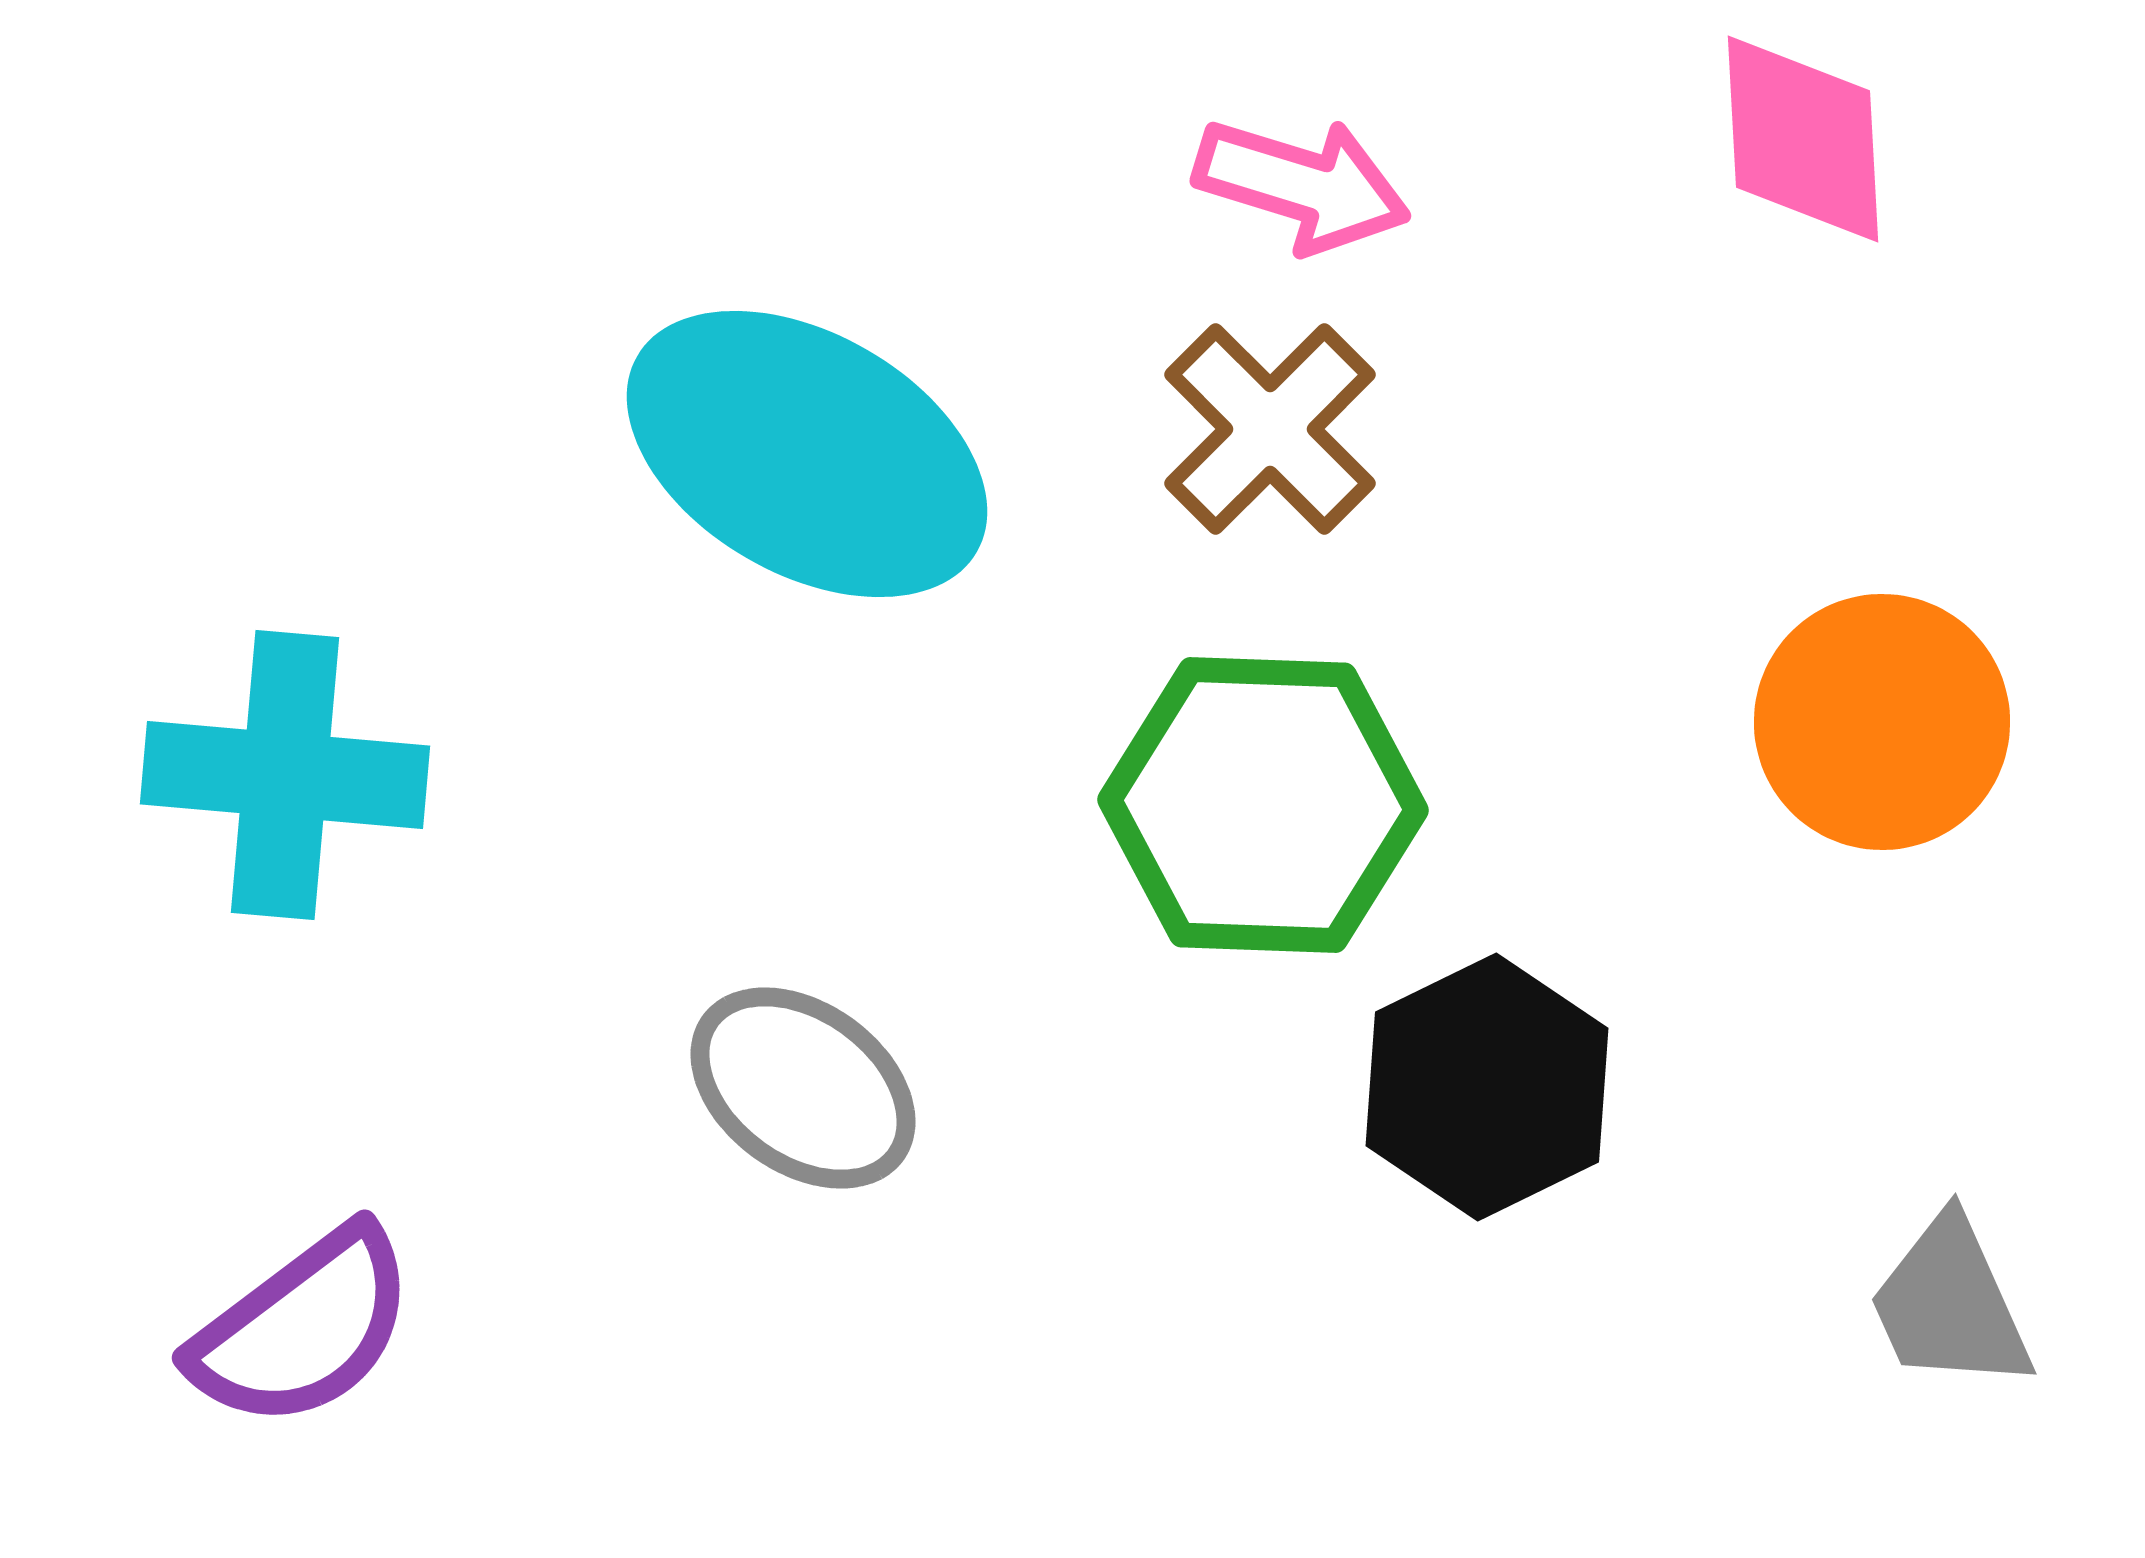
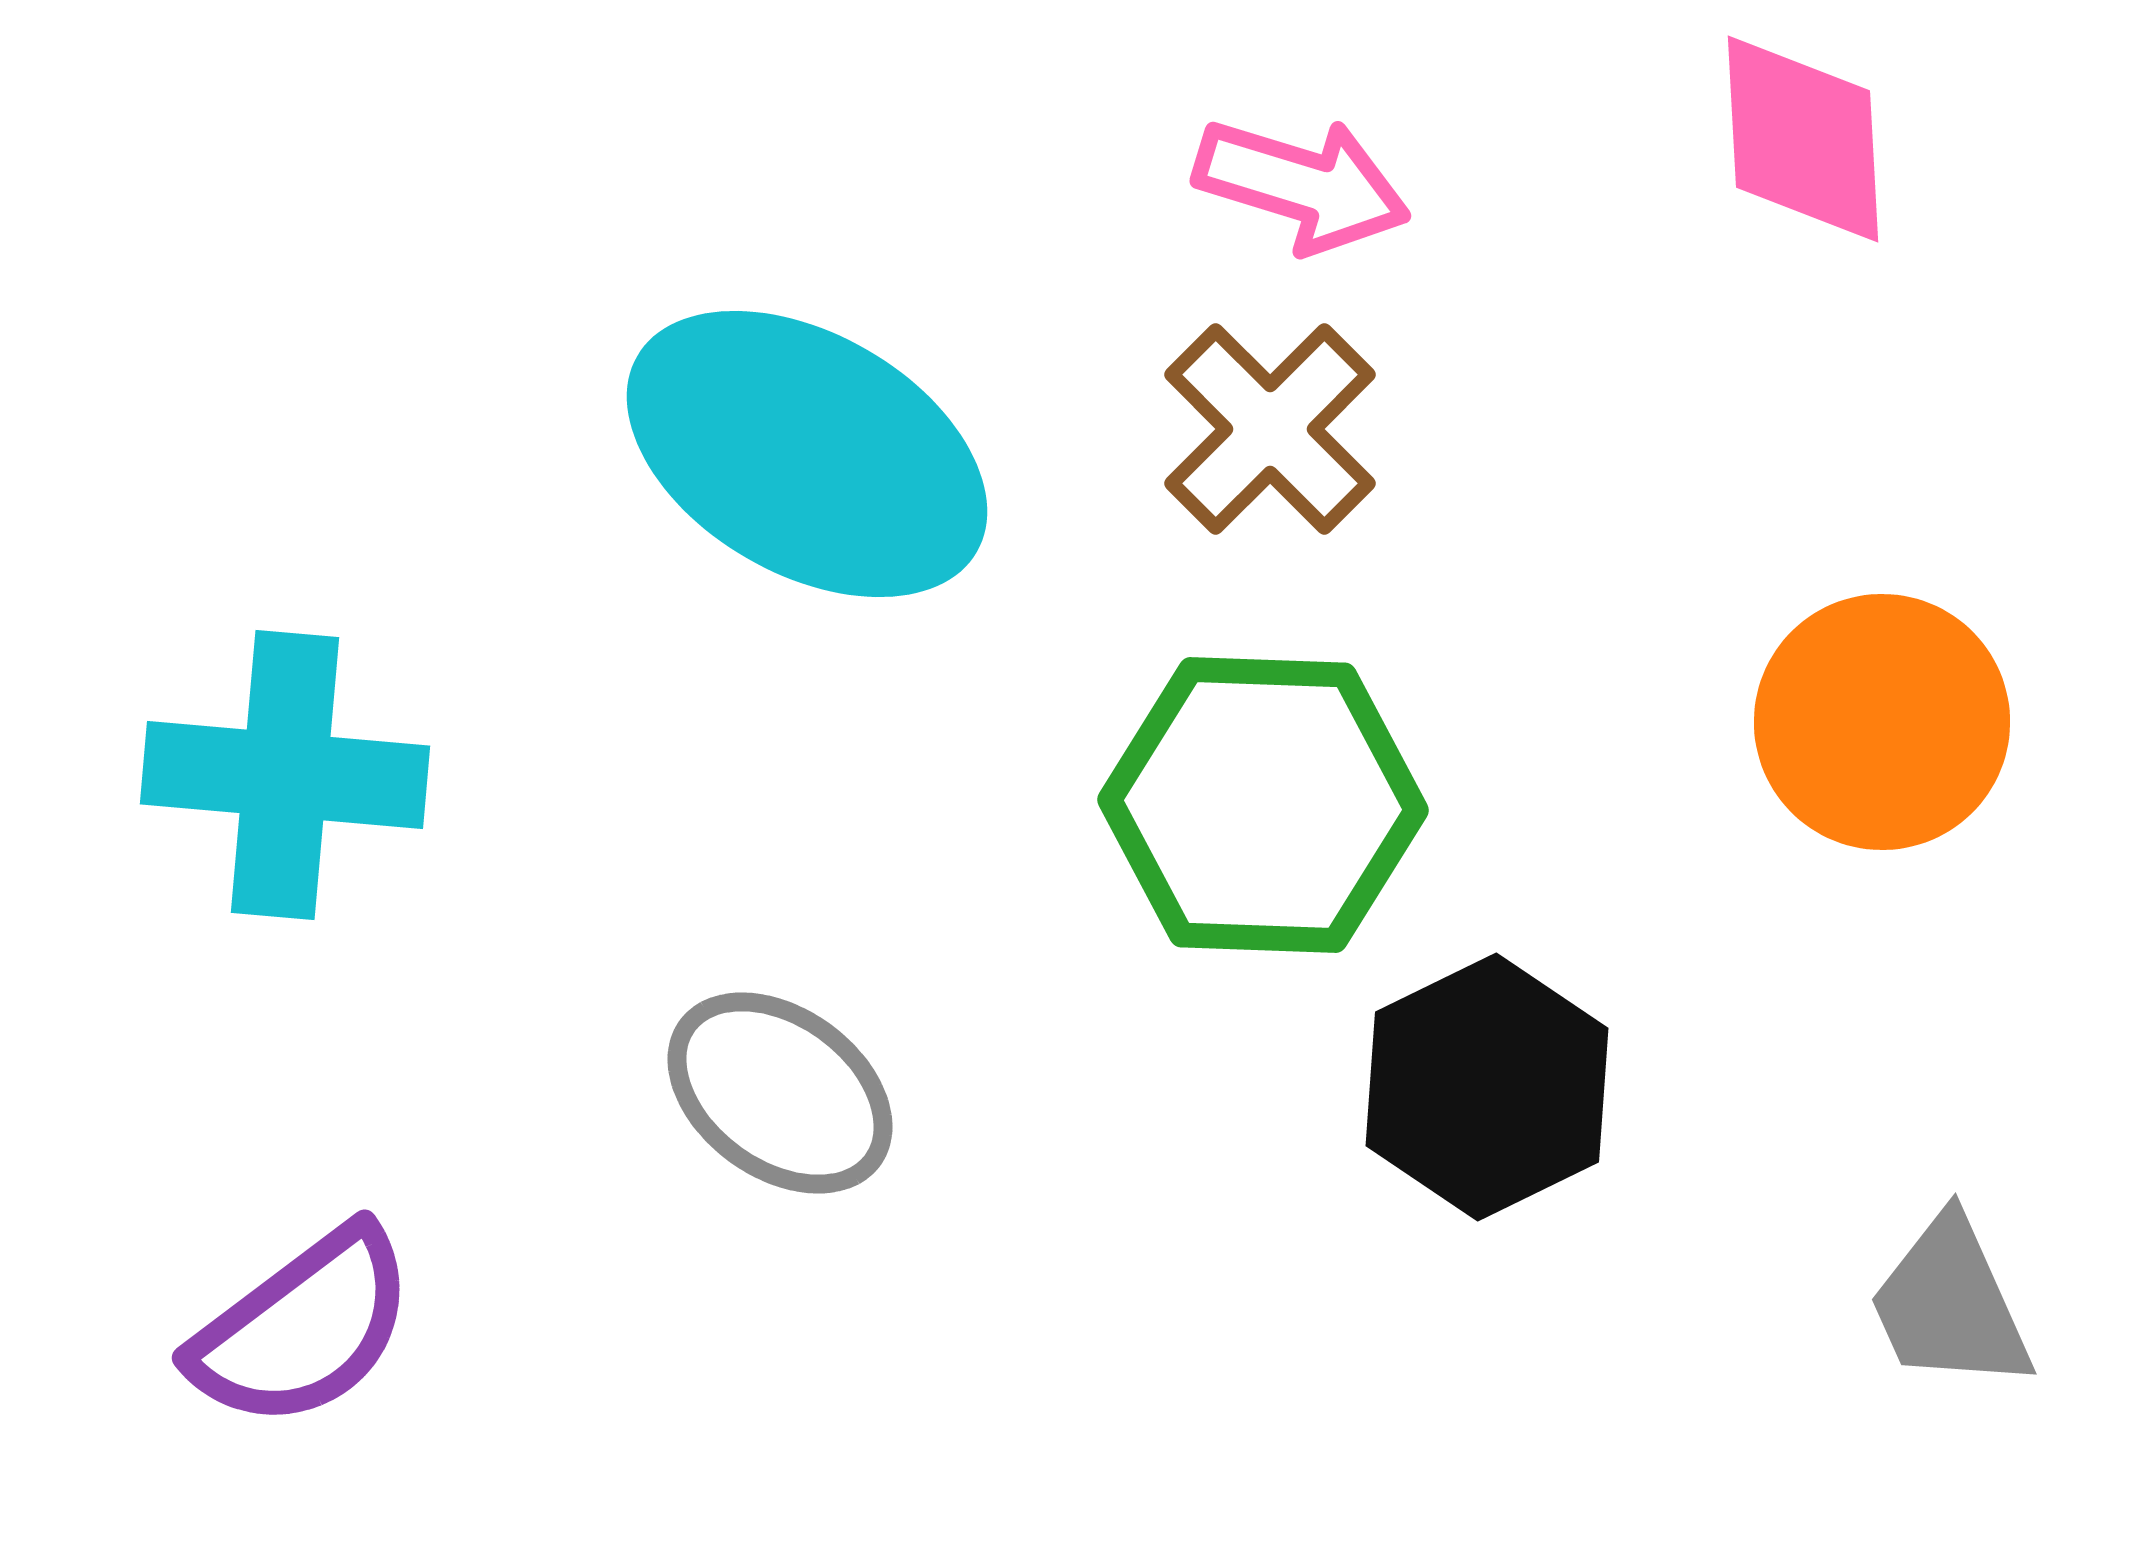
gray ellipse: moved 23 px left, 5 px down
